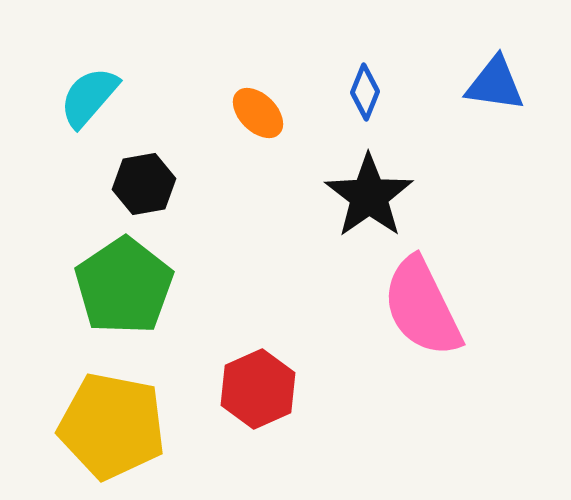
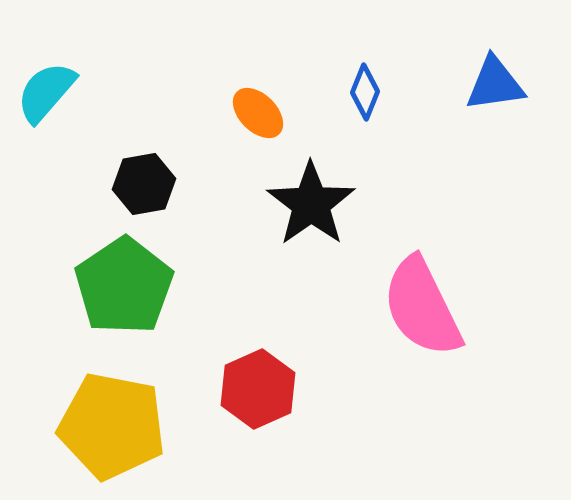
blue triangle: rotated 16 degrees counterclockwise
cyan semicircle: moved 43 px left, 5 px up
black star: moved 58 px left, 8 px down
